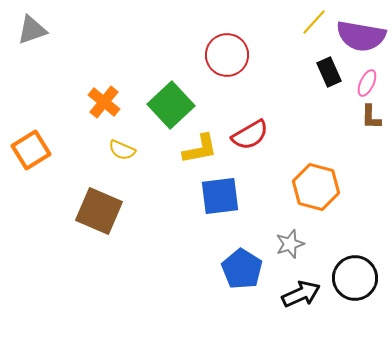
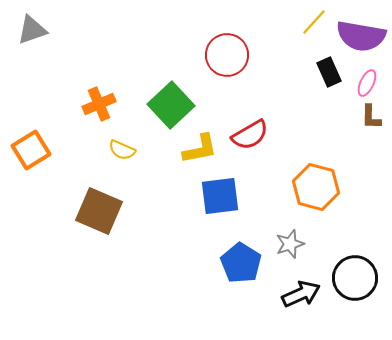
orange cross: moved 5 px left, 2 px down; rotated 28 degrees clockwise
blue pentagon: moved 1 px left, 6 px up
